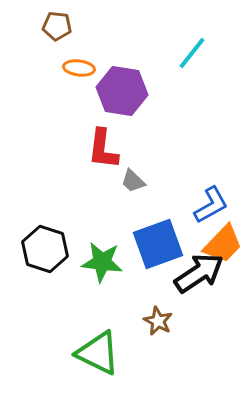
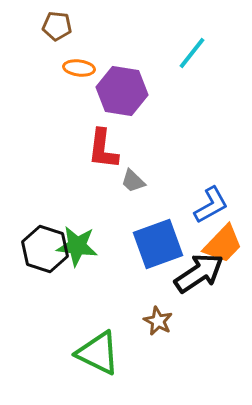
green star: moved 25 px left, 16 px up
